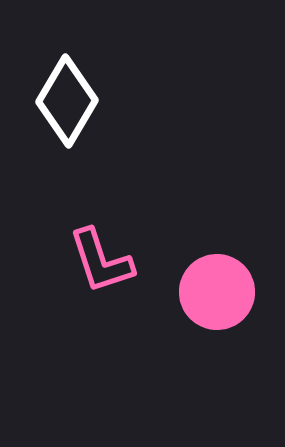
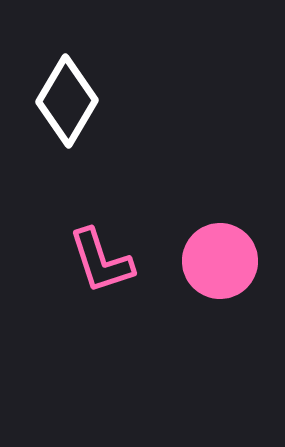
pink circle: moved 3 px right, 31 px up
